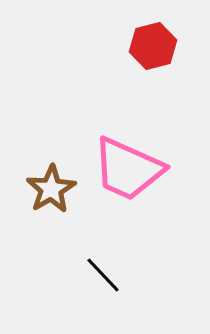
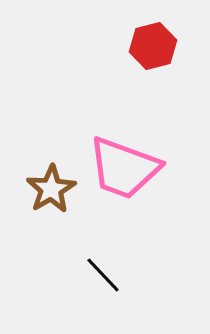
pink trapezoid: moved 4 px left, 1 px up; rotated 4 degrees counterclockwise
